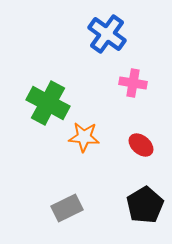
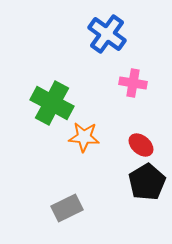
green cross: moved 4 px right
black pentagon: moved 2 px right, 23 px up
